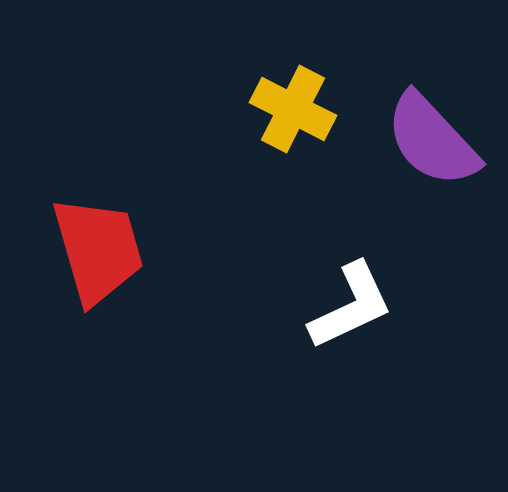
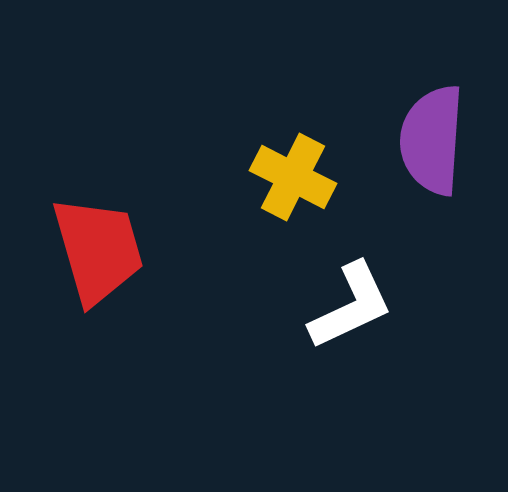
yellow cross: moved 68 px down
purple semicircle: rotated 47 degrees clockwise
